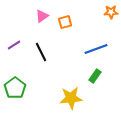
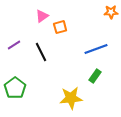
orange square: moved 5 px left, 5 px down
